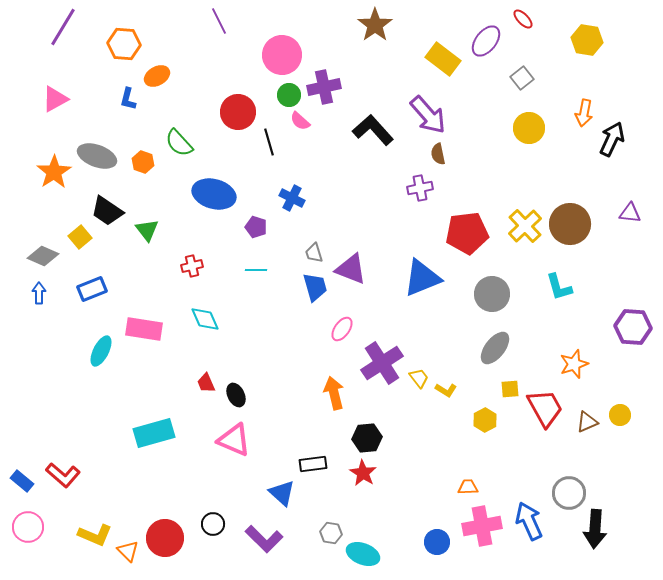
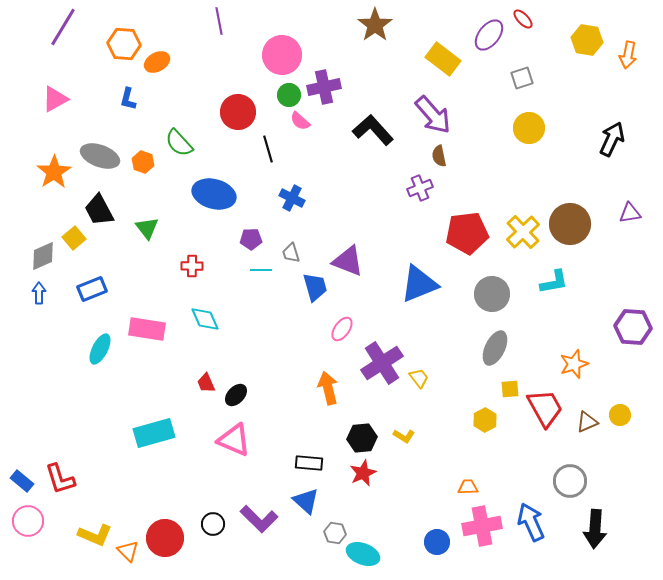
purple line at (219, 21): rotated 16 degrees clockwise
purple ellipse at (486, 41): moved 3 px right, 6 px up
orange ellipse at (157, 76): moved 14 px up
gray square at (522, 78): rotated 20 degrees clockwise
orange arrow at (584, 113): moved 44 px right, 58 px up
purple arrow at (428, 115): moved 5 px right
black line at (269, 142): moved 1 px left, 7 px down
brown semicircle at (438, 154): moved 1 px right, 2 px down
gray ellipse at (97, 156): moved 3 px right
purple cross at (420, 188): rotated 10 degrees counterclockwise
black trapezoid at (107, 211): moved 8 px left, 1 px up; rotated 28 degrees clockwise
purple triangle at (630, 213): rotated 15 degrees counterclockwise
yellow cross at (525, 226): moved 2 px left, 6 px down
purple pentagon at (256, 227): moved 5 px left, 12 px down; rotated 20 degrees counterclockwise
green triangle at (147, 230): moved 2 px up
yellow square at (80, 237): moved 6 px left, 1 px down
gray trapezoid at (314, 253): moved 23 px left
gray diamond at (43, 256): rotated 48 degrees counterclockwise
red cross at (192, 266): rotated 15 degrees clockwise
purple triangle at (351, 269): moved 3 px left, 8 px up
cyan line at (256, 270): moved 5 px right
blue triangle at (422, 278): moved 3 px left, 6 px down
cyan L-shape at (559, 287): moved 5 px left, 5 px up; rotated 84 degrees counterclockwise
pink rectangle at (144, 329): moved 3 px right
gray ellipse at (495, 348): rotated 12 degrees counterclockwise
cyan ellipse at (101, 351): moved 1 px left, 2 px up
yellow L-shape at (446, 390): moved 42 px left, 46 px down
orange arrow at (334, 393): moved 6 px left, 5 px up
black ellipse at (236, 395): rotated 70 degrees clockwise
black hexagon at (367, 438): moved 5 px left
black rectangle at (313, 464): moved 4 px left, 1 px up; rotated 12 degrees clockwise
red star at (363, 473): rotated 16 degrees clockwise
red L-shape at (63, 475): moved 3 px left, 4 px down; rotated 32 degrees clockwise
blue triangle at (282, 493): moved 24 px right, 8 px down
gray circle at (569, 493): moved 1 px right, 12 px up
blue arrow at (529, 521): moved 2 px right, 1 px down
pink circle at (28, 527): moved 6 px up
gray hexagon at (331, 533): moved 4 px right
purple L-shape at (264, 539): moved 5 px left, 20 px up
